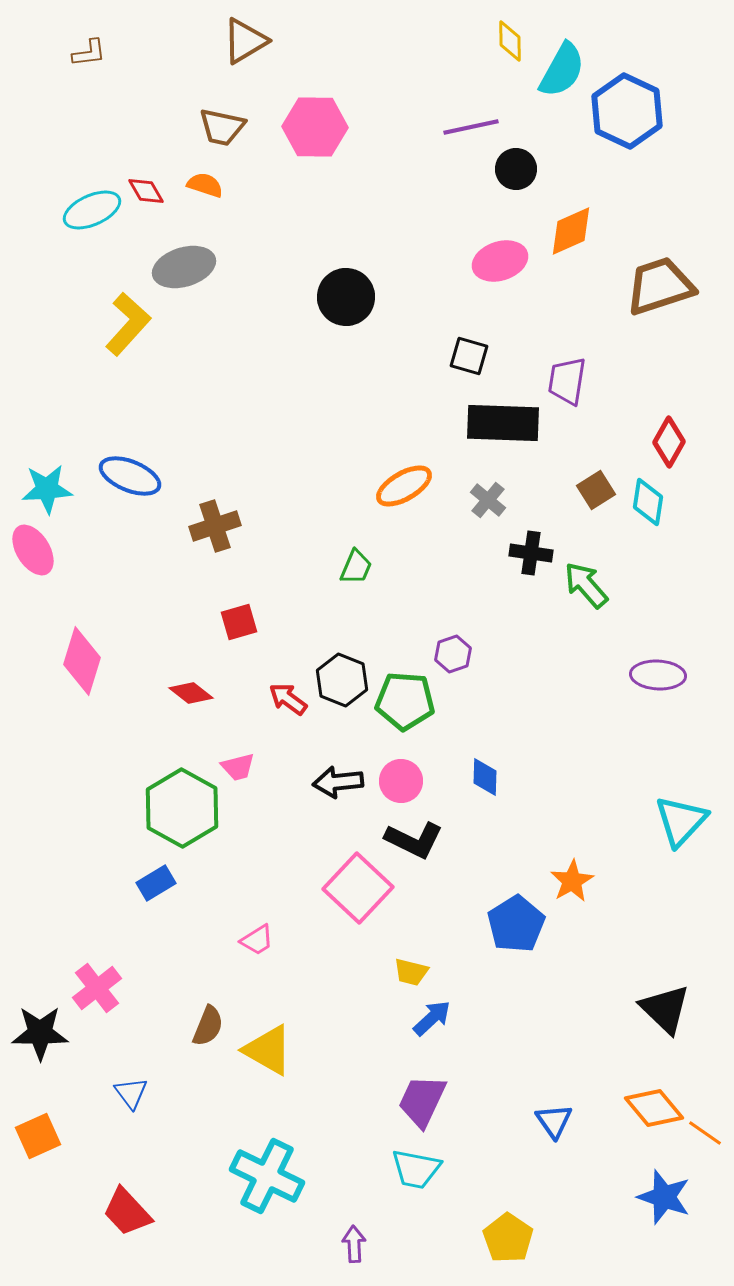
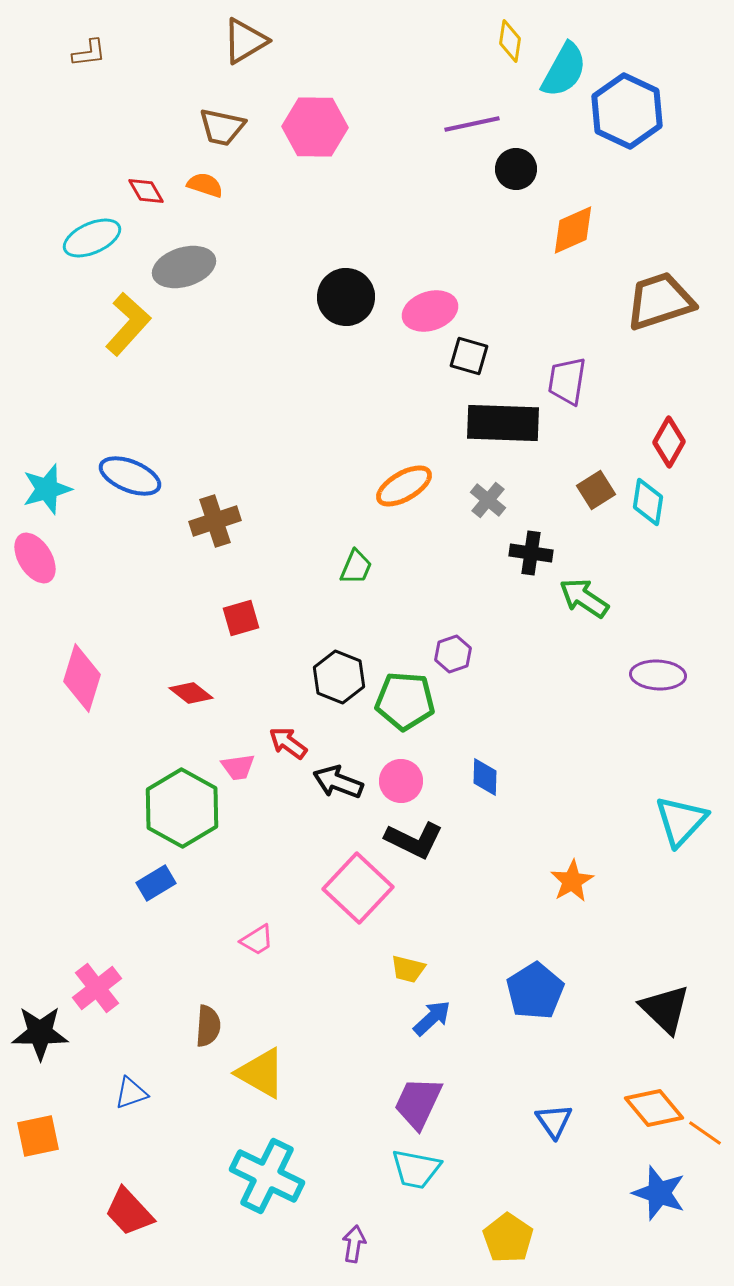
yellow diamond at (510, 41): rotated 9 degrees clockwise
cyan semicircle at (562, 70): moved 2 px right
purple line at (471, 127): moved 1 px right, 3 px up
cyan ellipse at (92, 210): moved 28 px down
orange diamond at (571, 231): moved 2 px right, 1 px up
pink ellipse at (500, 261): moved 70 px left, 50 px down
brown trapezoid at (660, 286): moved 15 px down
cyan star at (47, 489): rotated 12 degrees counterclockwise
brown cross at (215, 526): moved 5 px up
pink ellipse at (33, 550): moved 2 px right, 8 px down
green arrow at (586, 585): moved 2 px left, 13 px down; rotated 15 degrees counterclockwise
red square at (239, 622): moved 2 px right, 4 px up
pink diamond at (82, 661): moved 17 px down
black hexagon at (342, 680): moved 3 px left, 3 px up
red arrow at (288, 699): moved 44 px down
pink trapezoid at (238, 767): rotated 6 degrees clockwise
black arrow at (338, 782): rotated 27 degrees clockwise
blue pentagon at (516, 924): moved 19 px right, 67 px down
yellow trapezoid at (411, 972): moved 3 px left, 3 px up
brown semicircle at (208, 1026): rotated 18 degrees counterclockwise
yellow triangle at (268, 1050): moved 7 px left, 23 px down
blue triangle at (131, 1093): rotated 48 degrees clockwise
purple trapezoid at (422, 1101): moved 4 px left, 2 px down
orange square at (38, 1136): rotated 12 degrees clockwise
blue star at (664, 1197): moved 5 px left, 4 px up
red trapezoid at (127, 1212): moved 2 px right
purple arrow at (354, 1244): rotated 12 degrees clockwise
